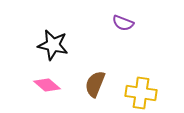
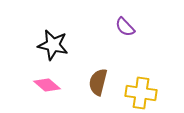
purple semicircle: moved 2 px right, 4 px down; rotated 25 degrees clockwise
brown semicircle: moved 3 px right, 2 px up; rotated 8 degrees counterclockwise
